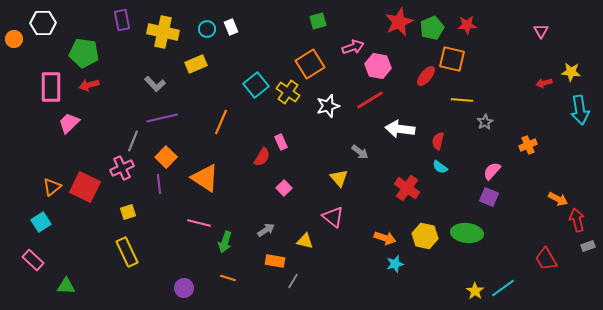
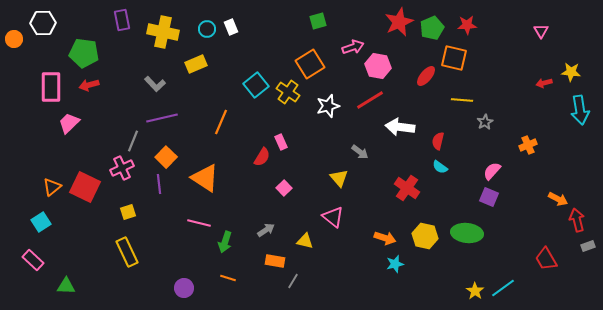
orange square at (452, 59): moved 2 px right, 1 px up
white arrow at (400, 129): moved 2 px up
